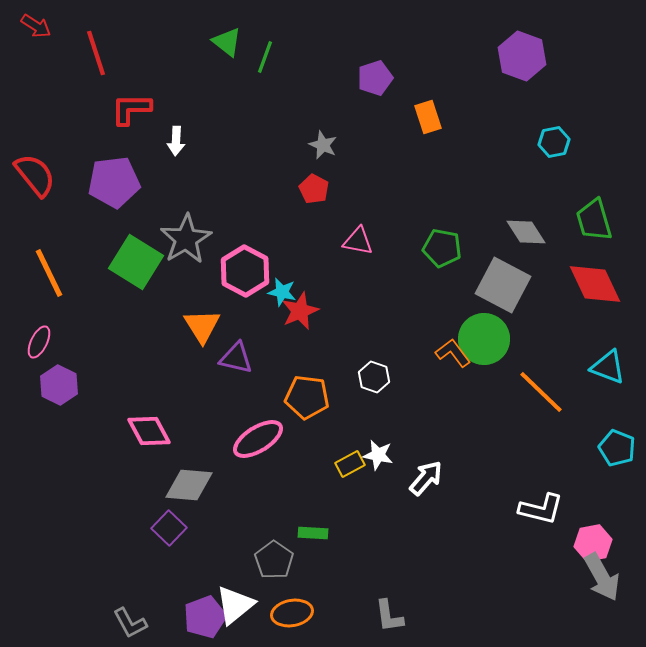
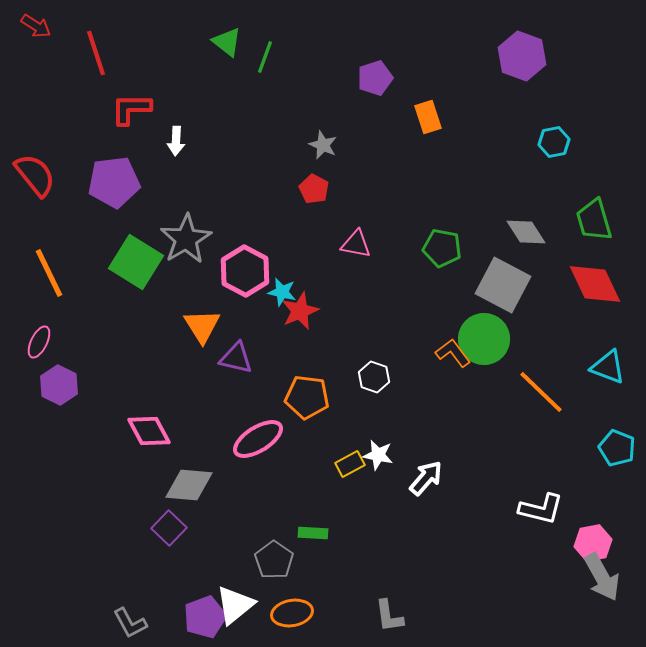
pink triangle at (358, 241): moved 2 px left, 3 px down
